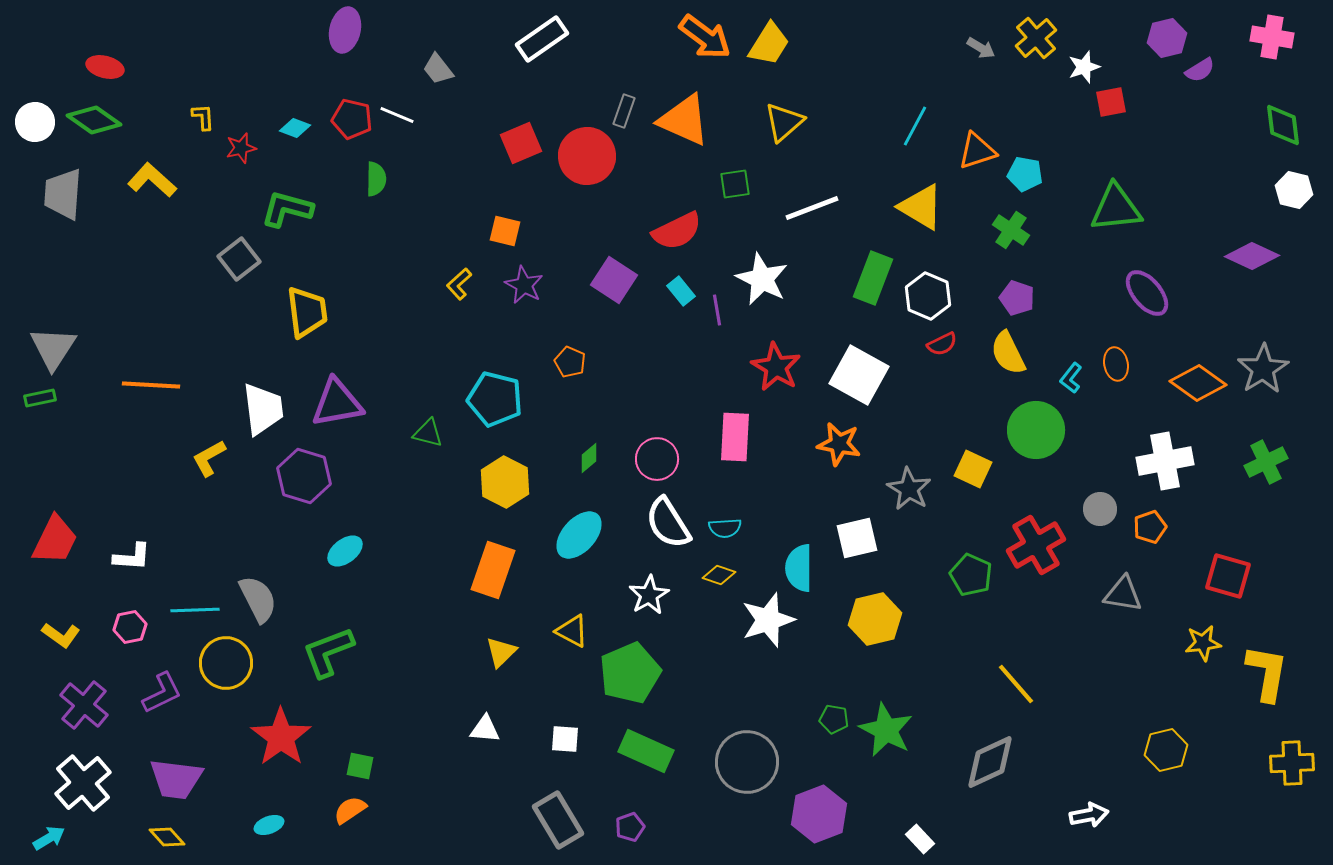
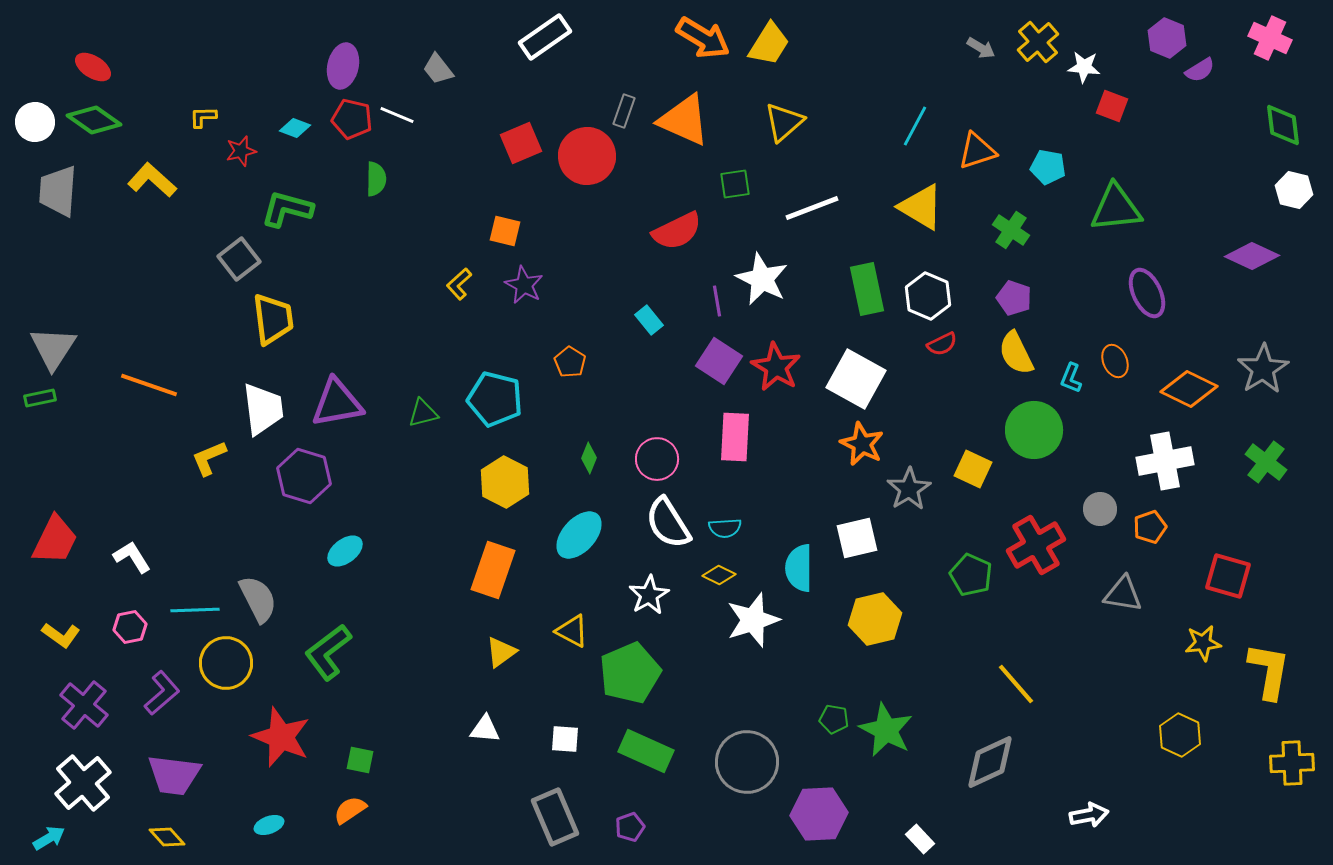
purple ellipse at (345, 30): moved 2 px left, 36 px down
orange arrow at (705, 37): moved 2 px left, 1 px down; rotated 6 degrees counterclockwise
pink cross at (1272, 37): moved 2 px left, 1 px down; rotated 15 degrees clockwise
yellow cross at (1036, 38): moved 2 px right, 4 px down
purple hexagon at (1167, 38): rotated 24 degrees counterclockwise
white rectangle at (542, 39): moved 3 px right, 2 px up
red ellipse at (105, 67): moved 12 px left; rotated 18 degrees clockwise
white star at (1084, 67): rotated 24 degrees clockwise
red square at (1111, 102): moved 1 px right, 4 px down; rotated 32 degrees clockwise
yellow L-shape at (203, 117): rotated 88 degrees counterclockwise
red star at (241, 148): moved 3 px down
cyan pentagon at (1025, 174): moved 23 px right, 7 px up
gray trapezoid at (63, 194): moved 5 px left, 3 px up
green rectangle at (873, 278): moved 6 px left, 11 px down; rotated 33 degrees counterclockwise
purple square at (614, 280): moved 105 px right, 81 px down
cyan rectangle at (681, 291): moved 32 px left, 29 px down
purple ellipse at (1147, 293): rotated 15 degrees clockwise
purple pentagon at (1017, 298): moved 3 px left
purple line at (717, 310): moved 9 px up
yellow trapezoid at (307, 312): moved 34 px left, 7 px down
yellow semicircle at (1008, 353): moved 8 px right
orange pentagon at (570, 362): rotated 8 degrees clockwise
orange ellipse at (1116, 364): moved 1 px left, 3 px up; rotated 12 degrees counterclockwise
white square at (859, 375): moved 3 px left, 4 px down
cyan L-shape at (1071, 378): rotated 16 degrees counterclockwise
orange diamond at (1198, 383): moved 9 px left, 6 px down; rotated 10 degrees counterclockwise
orange line at (151, 385): moved 2 px left; rotated 16 degrees clockwise
green circle at (1036, 430): moved 2 px left
green triangle at (428, 433): moved 5 px left, 20 px up; rotated 28 degrees counterclockwise
orange star at (839, 444): moved 23 px right; rotated 15 degrees clockwise
yellow L-shape at (209, 458): rotated 6 degrees clockwise
green diamond at (589, 458): rotated 28 degrees counterclockwise
green cross at (1266, 462): rotated 27 degrees counterclockwise
gray star at (909, 489): rotated 9 degrees clockwise
white L-shape at (132, 557): rotated 126 degrees counterclockwise
yellow diamond at (719, 575): rotated 8 degrees clockwise
white star at (768, 620): moved 15 px left
green L-shape at (328, 652): rotated 16 degrees counterclockwise
yellow triangle at (501, 652): rotated 8 degrees clockwise
yellow L-shape at (1267, 673): moved 2 px right, 2 px up
purple L-shape at (162, 693): rotated 15 degrees counterclockwise
red star at (281, 737): rotated 14 degrees counterclockwise
yellow hexagon at (1166, 750): moved 14 px right, 15 px up; rotated 21 degrees counterclockwise
green square at (360, 766): moved 6 px up
purple trapezoid at (176, 779): moved 2 px left, 4 px up
purple hexagon at (819, 814): rotated 18 degrees clockwise
gray rectangle at (558, 820): moved 3 px left, 3 px up; rotated 8 degrees clockwise
